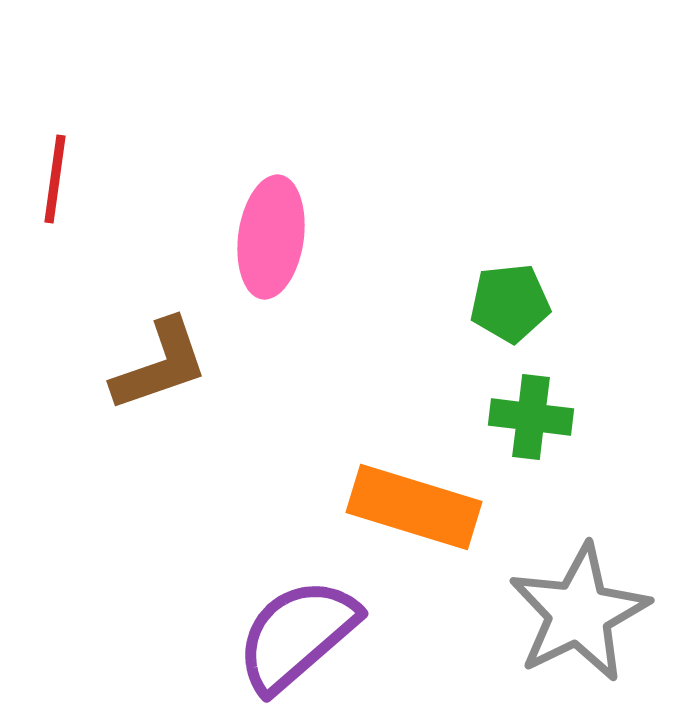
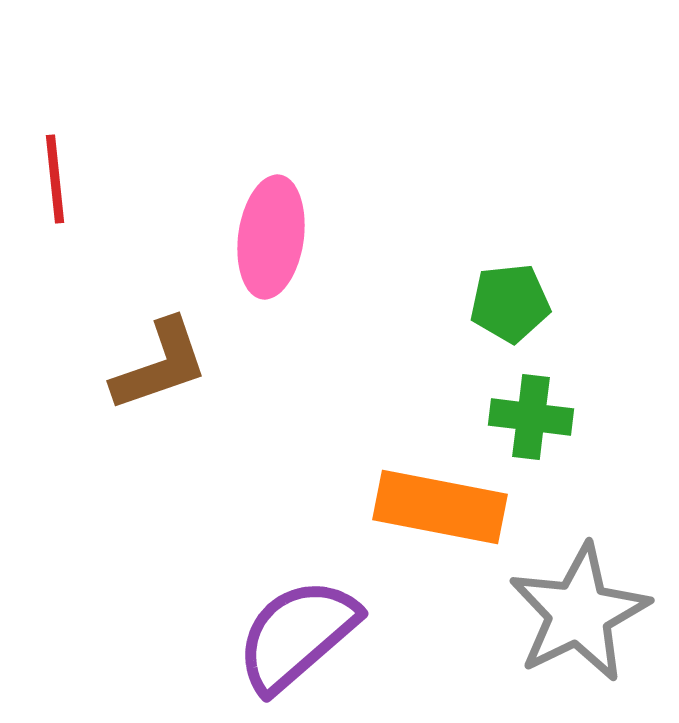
red line: rotated 14 degrees counterclockwise
orange rectangle: moved 26 px right; rotated 6 degrees counterclockwise
